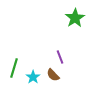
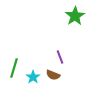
green star: moved 2 px up
brown semicircle: rotated 24 degrees counterclockwise
